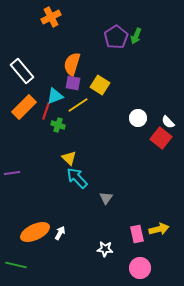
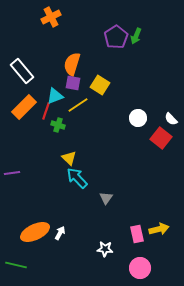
white semicircle: moved 3 px right, 3 px up
